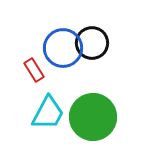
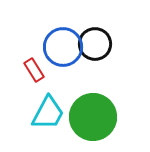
black circle: moved 3 px right, 1 px down
blue circle: moved 1 px up
